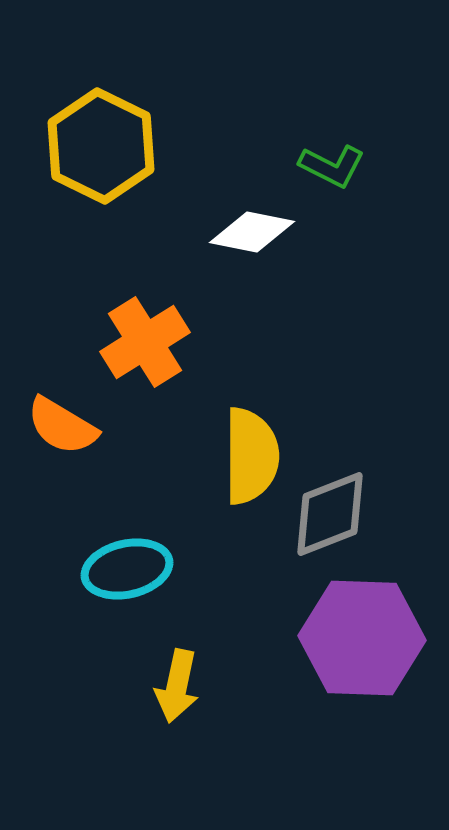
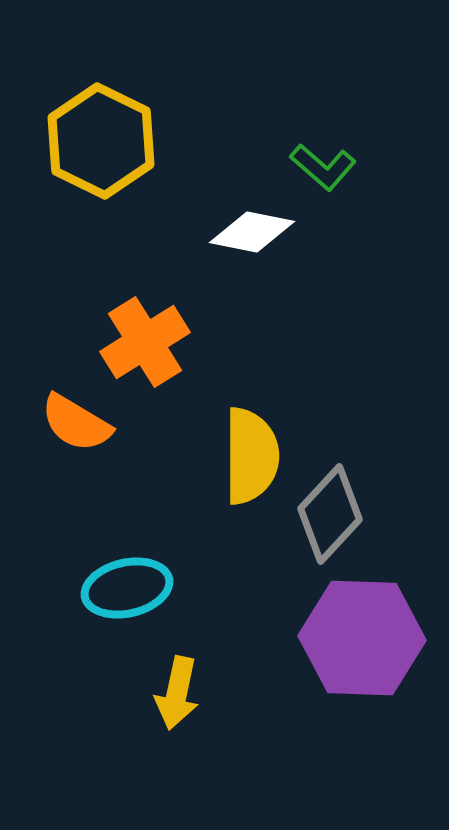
yellow hexagon: moved 5 px up
green L-shape: moved 9 px left, 1 px down; rotated 14 degrees clockwise
orange semicircle: moved 14 px right, 3 px up
gray diamond: rotated 26 degrees counterclockwise
cyan ellipse: moved 19 px down
yellow arrow: moved 7 px down
